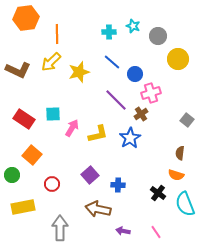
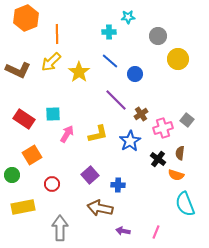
orange hexagon: rotated 15 degrees counterclockwise
cyan star: moved 5 px left, 9 px up; rotated 24 degrees counterclockwise
blue line: moved 2 px left, 1 px up
yellow star: rotated 20 degrees counterclockwise
pink cross: moved 12 px right, 35 px down
pink arrow: moved 5 px left, 6 px down
blue star: moved 3 px down
orange square: rotated 18 degrees clockwise
black cross: moved 34 px up
brown arrow: moved 2 px right, 1 px up
pink line: rotated 56 degrees clockwise
